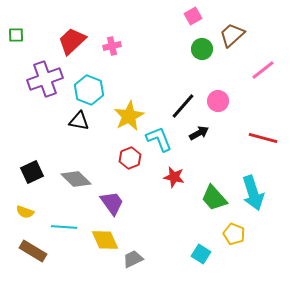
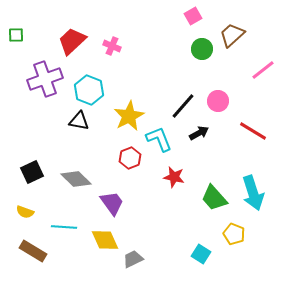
pink cross: rotated 36 degrees clockwise
red line: moved 10 px left, 7 px up; rotated 16 degrees clockwise
